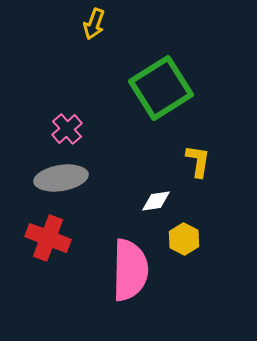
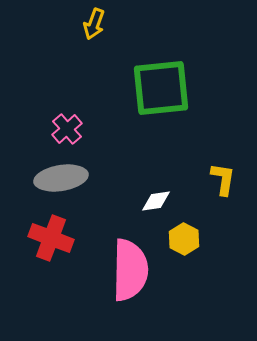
green square: rotated 26 degrees clockwise
yellow L-shape: moved 25 px right, 18 px down
red cross: moved 3 px right
